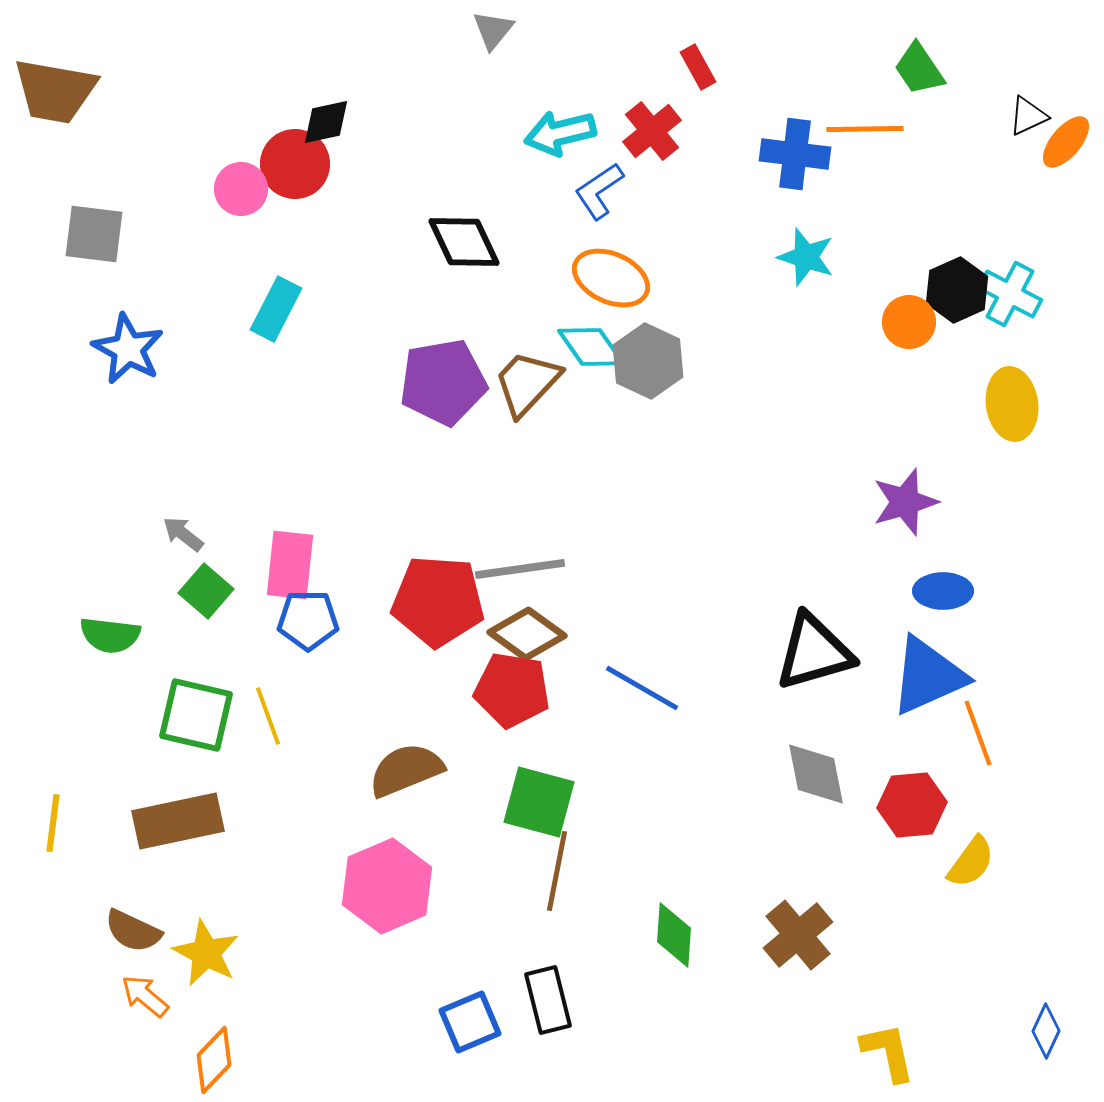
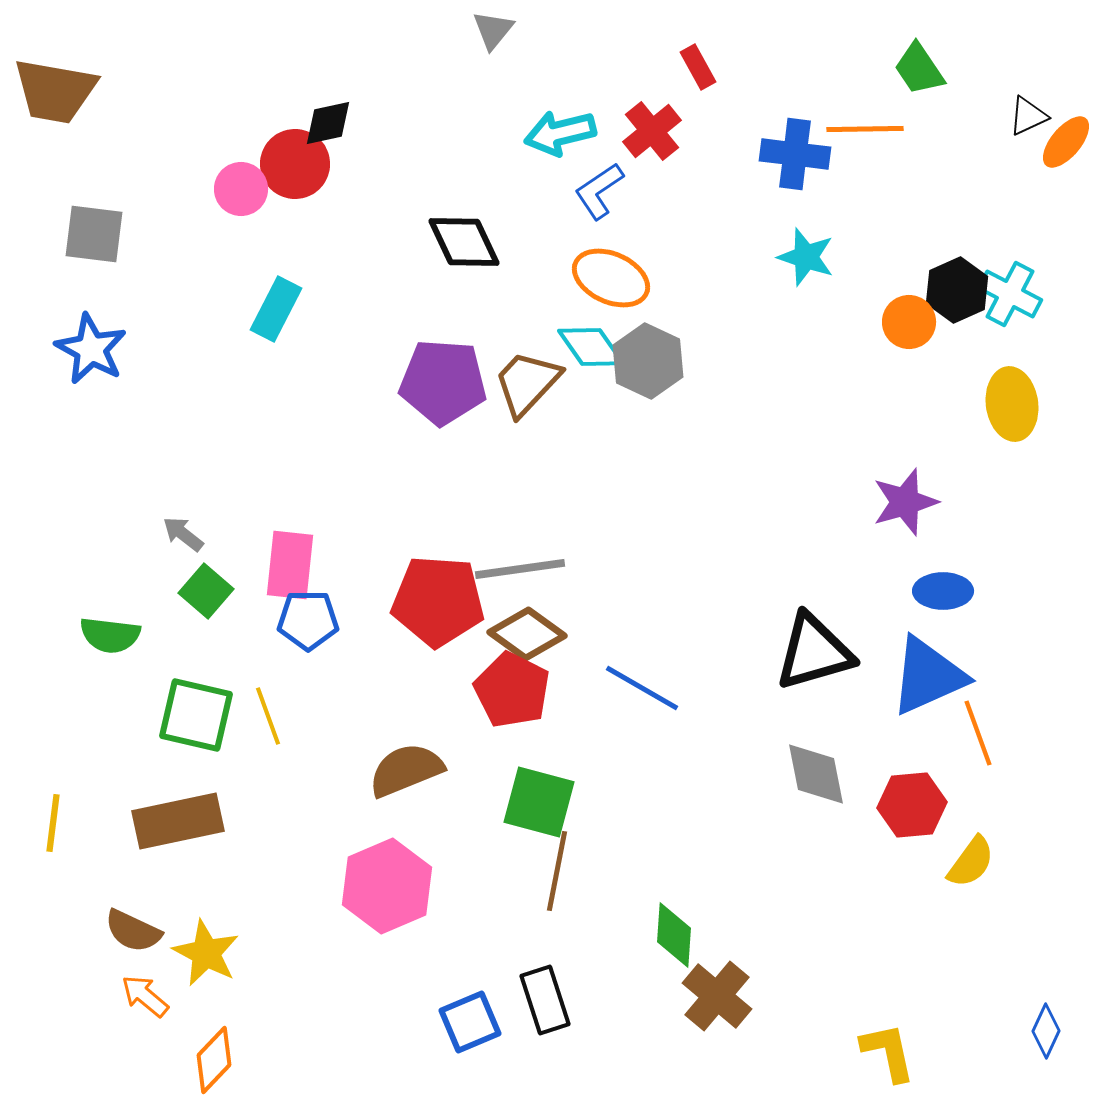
black diamond at (326, 122): moved 2 px right, 1 px down
blue star at (128, 349): moved 37 px left
purple pentagon at (443, 382): rotated 14 degrees clockwise
red pentagon at (512, 690): rotated 18 degrees clockwise
brown cross at (798, 935): moved 81 px left, 61 px down; rotated 10 degrees counterclockwise
black rectangle at (548, 1000): moved 3 px left; rotated 4 degrees counterclockwise
